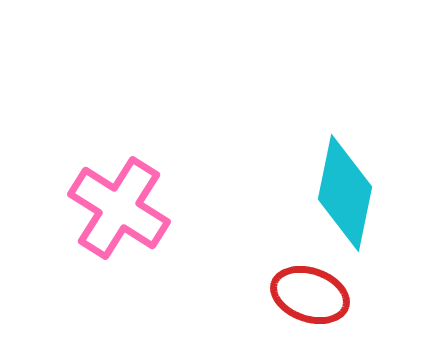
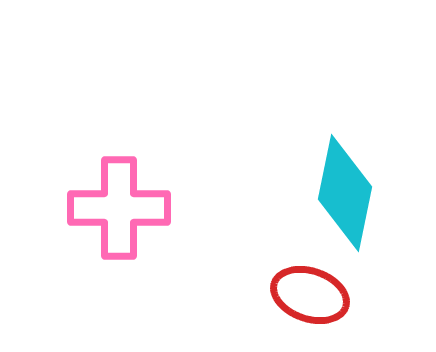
pink cross: rotated 32 degrees counterclockwise
